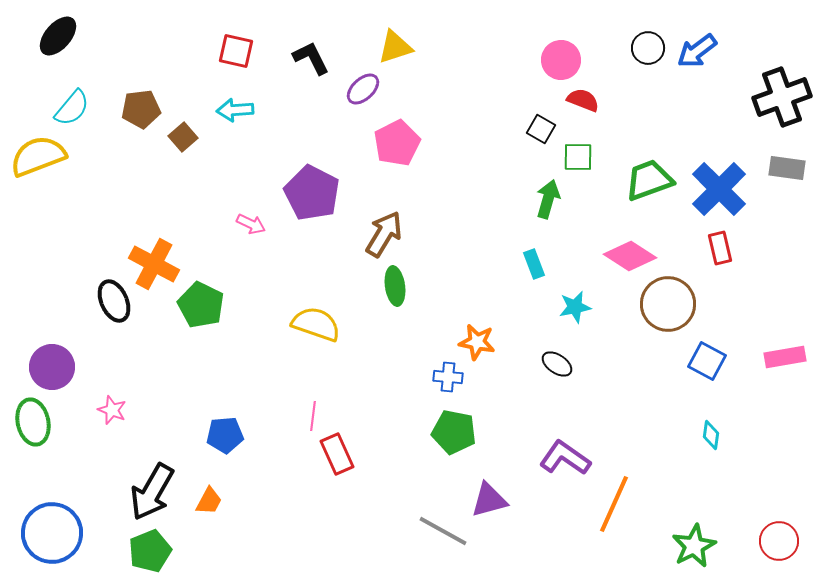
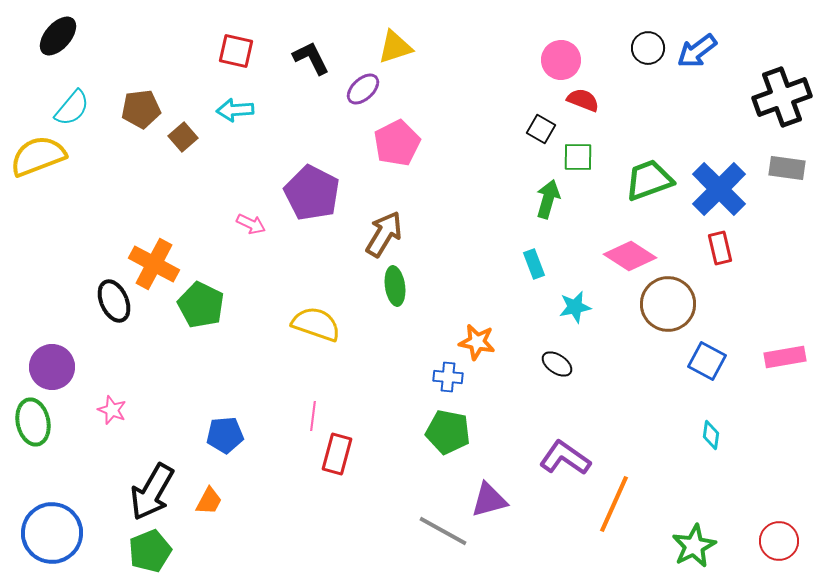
green pentagon at (454, 432): moved 6 px left
red rectangle at (337, 454): rotated 39 degrees clockwise
